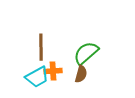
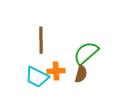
brown line: moved 7 px up
orange cross: moved 3 px right
cyan trapezoid: rotated 55 degrees clockwise
